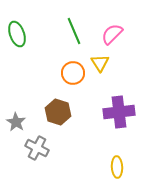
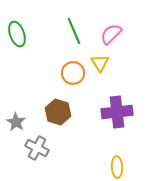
pink semicircle: moved 1 px left
purple cross: moved 2 px left
